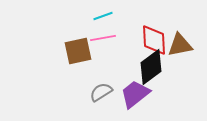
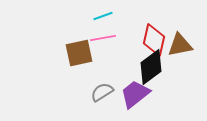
red diamond: rotated 16 degrees clockwise
brown square: moved 1 px right, 2 px down
gray semicircle: moved 1 px right
